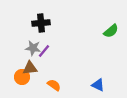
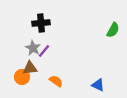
green semicircle: moved 2 px right, 1 px up; rotated 21 degrees counterclockwise
gray star: rotated 21 degrees clockwise
orange semicircle: moved 2 px right, 4 px up
